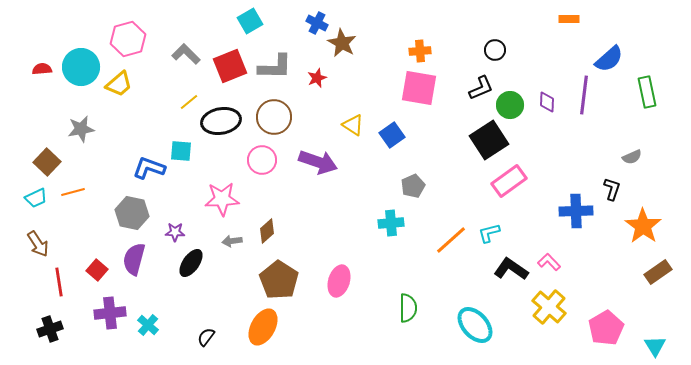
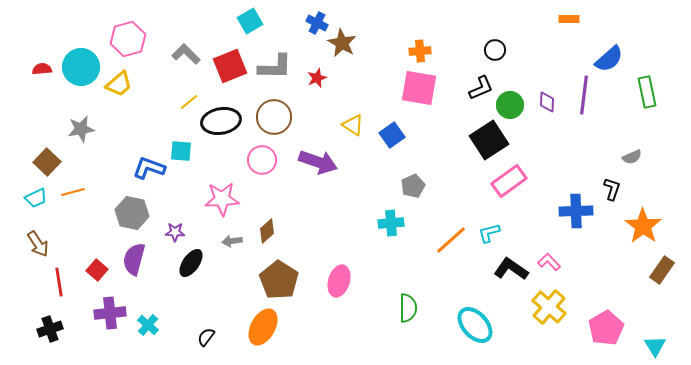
brown rectangle at (658, 272): moved 4 px right, 2 px up; rotated 20 degrees counterclockwise
